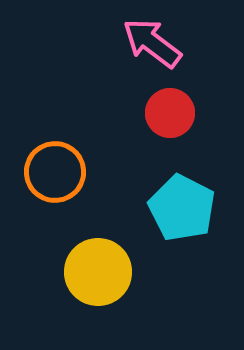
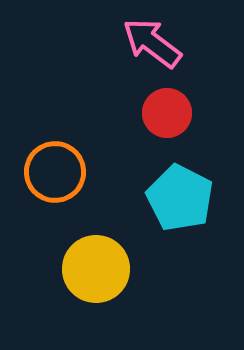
red circle: moved 3 px left
cyan pentagon: moved 2 px left, 10 px up
yellow circle: moved 2 px left, 3 px up
